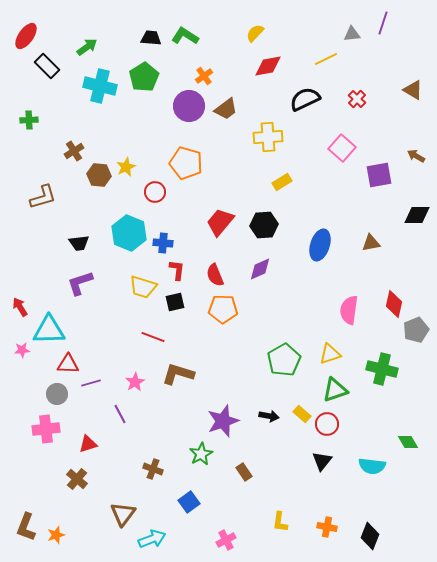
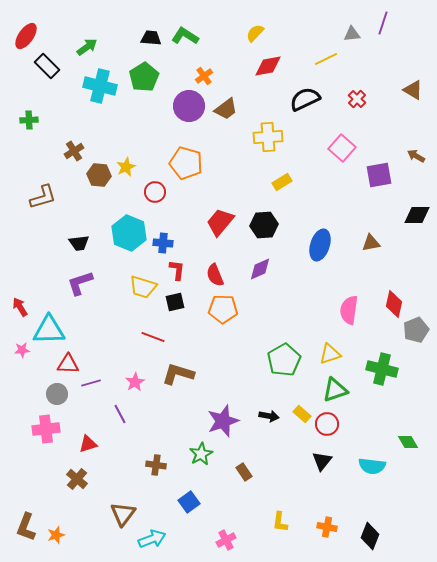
brown cross at (153, 469): moved 3 px right, 4 px up; rotated 12 degrees counterclockwise
